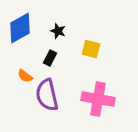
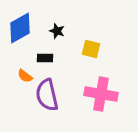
black star: moved 1 px left
black rectangle: moved 5 px left; rotated 63 degrees clockwise
pink cross: moved 3 px right, 5 px up
